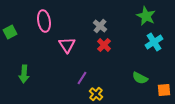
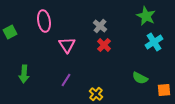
purple line: moved 16 px left, 2 px down
